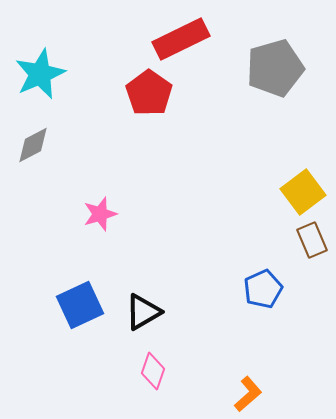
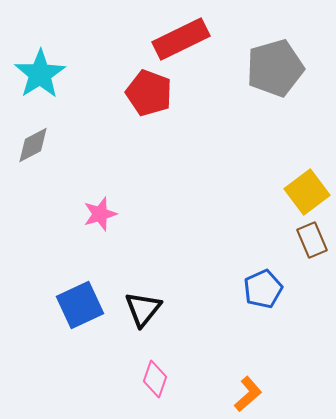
cyan star: rotated 9 degrees counterclockwise
red pentagon: rotated 15 degrees counterclockwise
yellow square: moved 4 px right
black triangle: moved 3 px up; rotated 21 degrees counterclockwise
pink diamond: moved 2 px right, 8 px down
